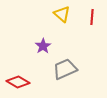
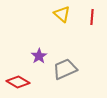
purple star: moved 4 px left, 10 px down
